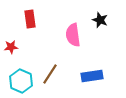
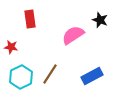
pink semicircle: rotated 65 degrees clockwise
red star: rotated 16 degrees clockwise
blue rectangle: rotated 20 degrees counterclockwise
cyan hexagon: moved 4 px up; rotated 10 degrees clockwise
